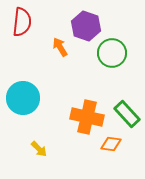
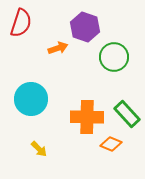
red semicircle: moved 1 px left, 1 px down; rotated 12 degrees clockwise
purple hexagon: moved 1 px left, 1 px down
orange arrow: moved 2 px left, 1 px down; rotated 102 degrees clockwise
green circle: moved 2 px right, 4 px down
cyan circle: moved 8 px right, 1 px down
orange cross: rotated 12 degrees counterclockwise
orange diamond: rotated 15 degrees clockwise
